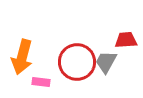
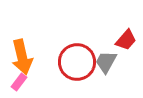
red trapezoid: rotated 135 degrees clockwise
orange arrow: rotated 28 degrees counterclockwise
pink rectangle: moved 22 px left; rotated 60 degrees counterclockwise
